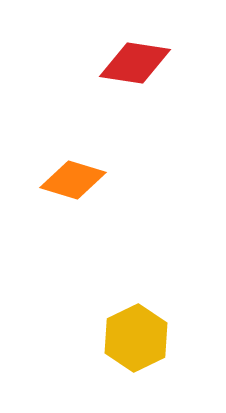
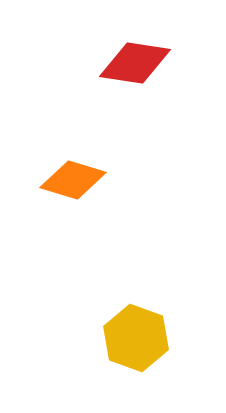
yellow hexagon: rotated 14 degrees counterclockwise
